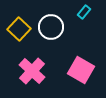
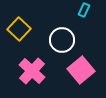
cyan rectangle: moved 2 px up; rotated 16 degrees counterclockwise
white circle: moved 11 px right, 13 px down
pink square: rotated 20 degrees clockwise
